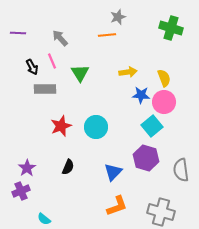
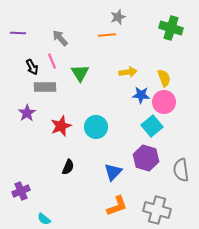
gray rectangle: moved 2 px up
purple star: moved 55 px up
gray cross: moved 4 px left, 2 px up
